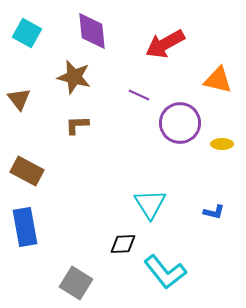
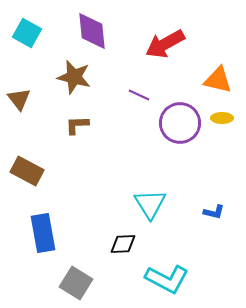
yellow ellipse: moved 26 px up
blue rectangle: moved 18 px right, 6 px down
cyan L-shape: moved 2 px right, 7 px down; rotated 24 degrees counterclockwise
